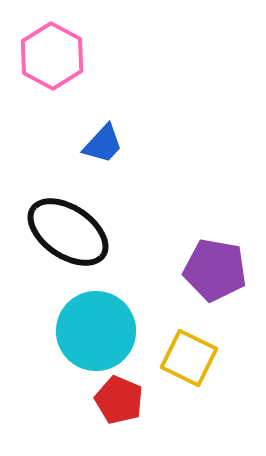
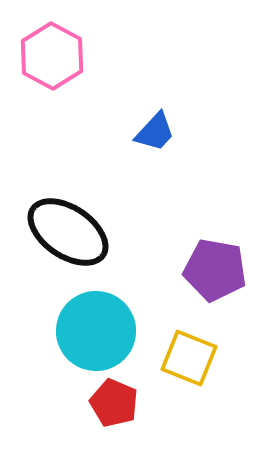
blue trapezoid: moved 52 px right, 12 px up
yellow square: rotated 4 degrees counterclockwise
red pentagon: moved 5 px left, 3 px down
